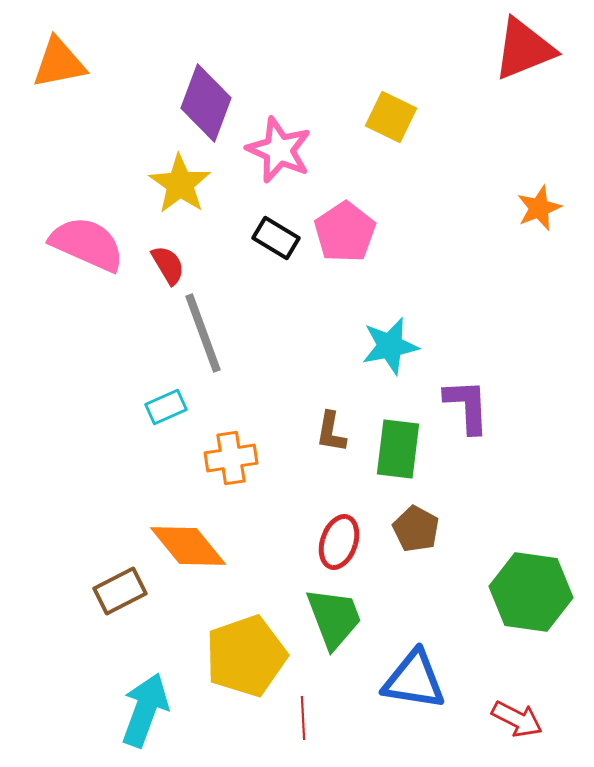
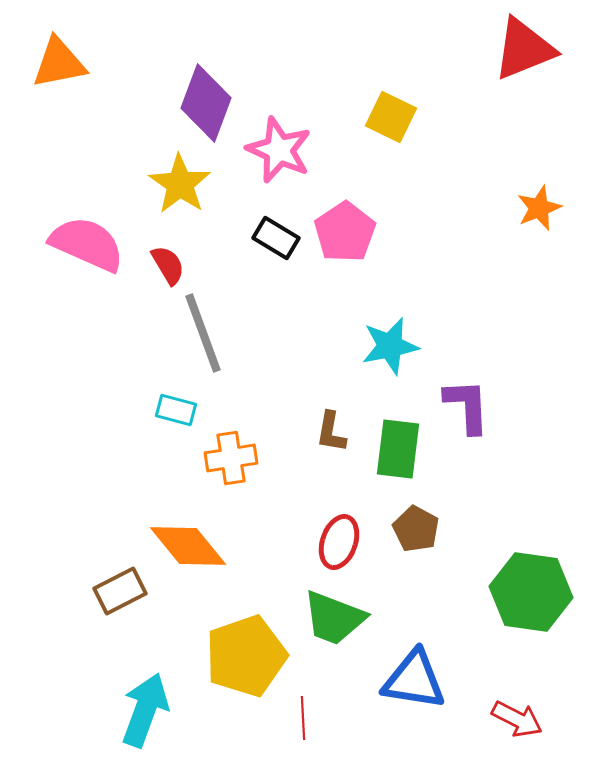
cyan rectangle: moved 10 px right, 3 px down; rotated 39 degrees clockwise
green trapezoid: rotated 132 degrees clockwise
